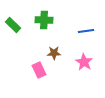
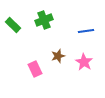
green cross: rotated 24 degrees counterclockwise
brown star: moved 4 px right, 3 px down; rotated 16 degrees counterclockwise
pink rectangle: moved 4 px left, 1 px up
